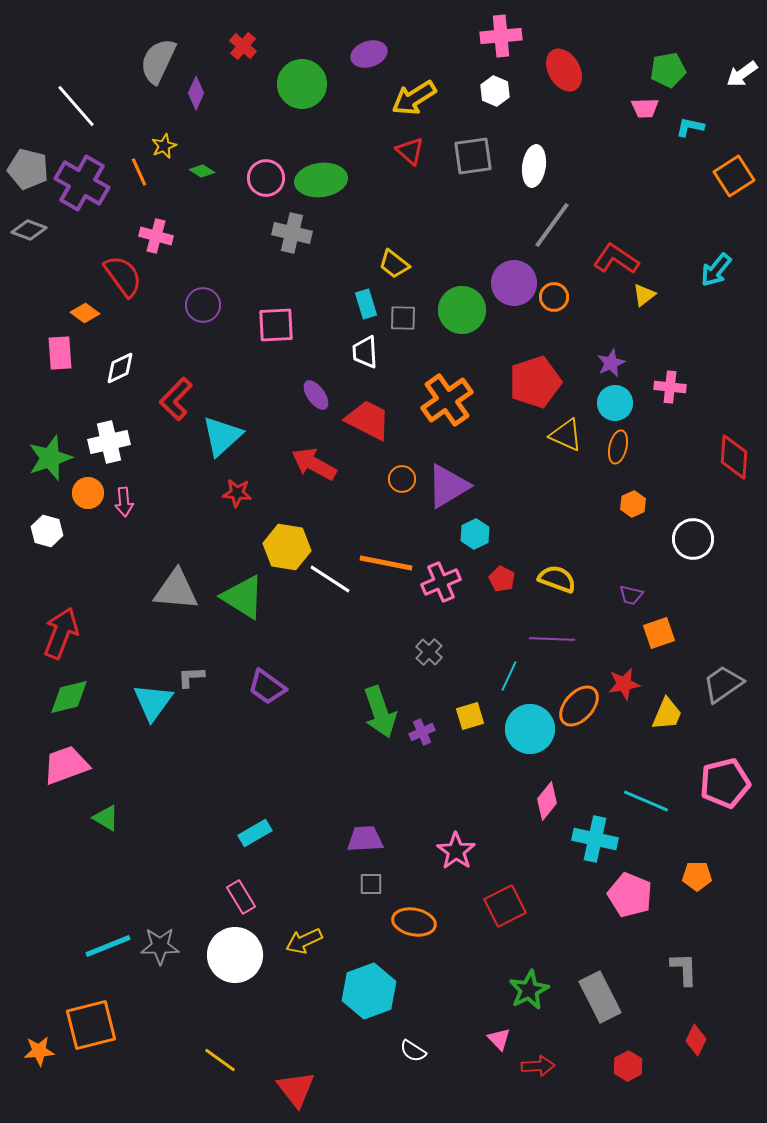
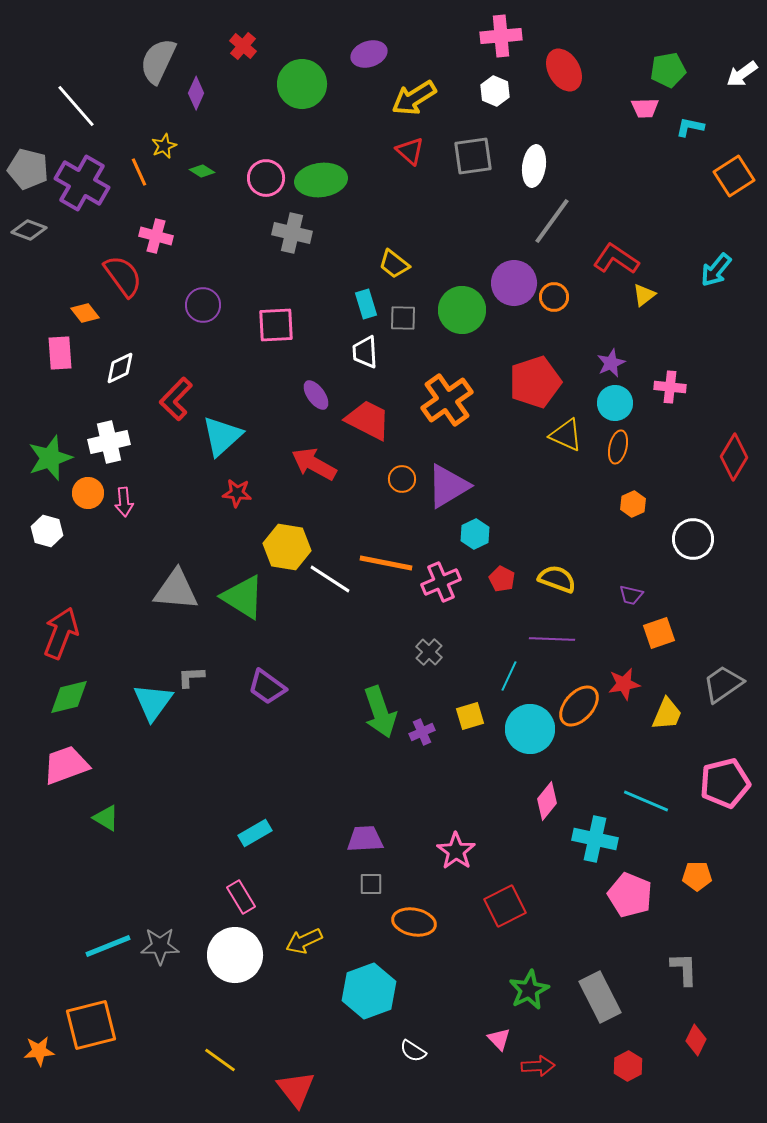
gray line at (552, 225): moved 4 px up
orange diamond at (85, 313): rotated 16 degrees clockwise
red diamond at (734, 457): rotated 27 degrees clockwise
